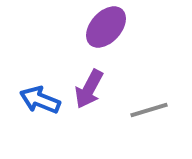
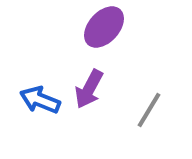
purple ellipse: moved 2 px left
gray line: rotated 42 degrees counterclockwise
